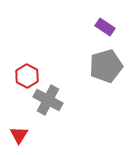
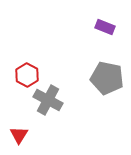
purple rectangle: rotated 12 degrees counterclockwise
gray pentagon: moved 1 px right, 12 px down; rotated 28 degrees clockwise
red hexagon: moved 1 px up
